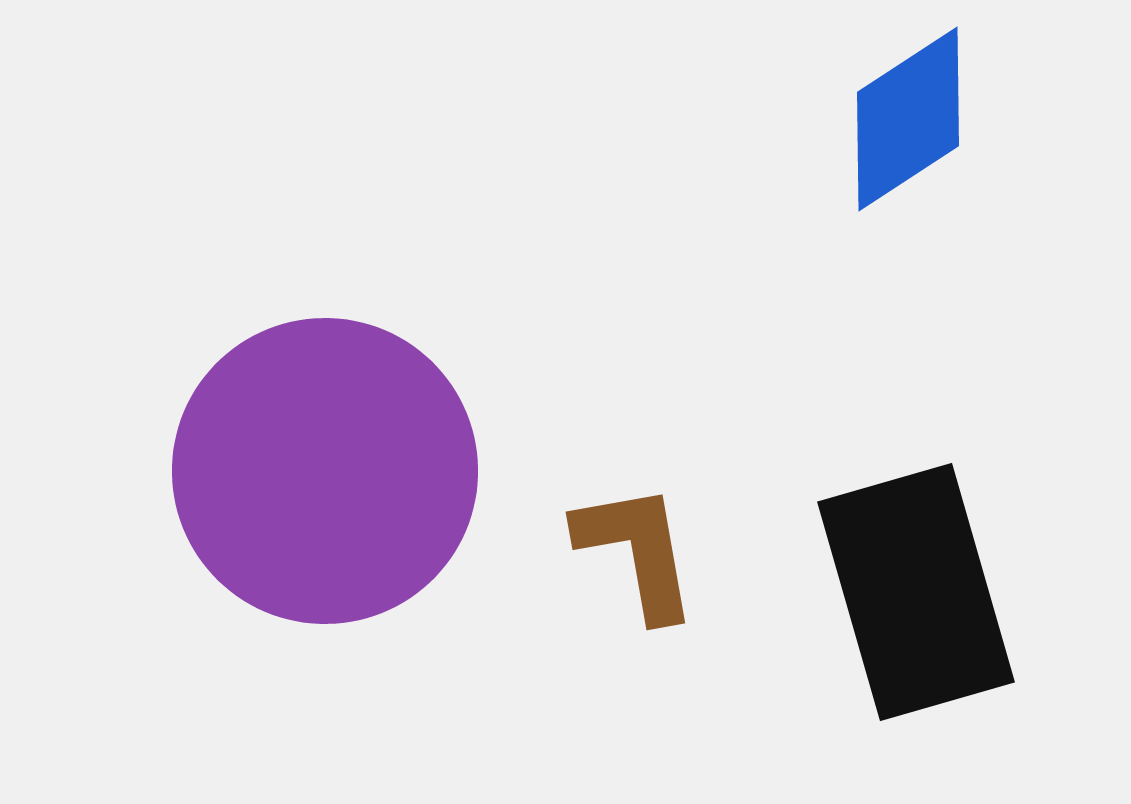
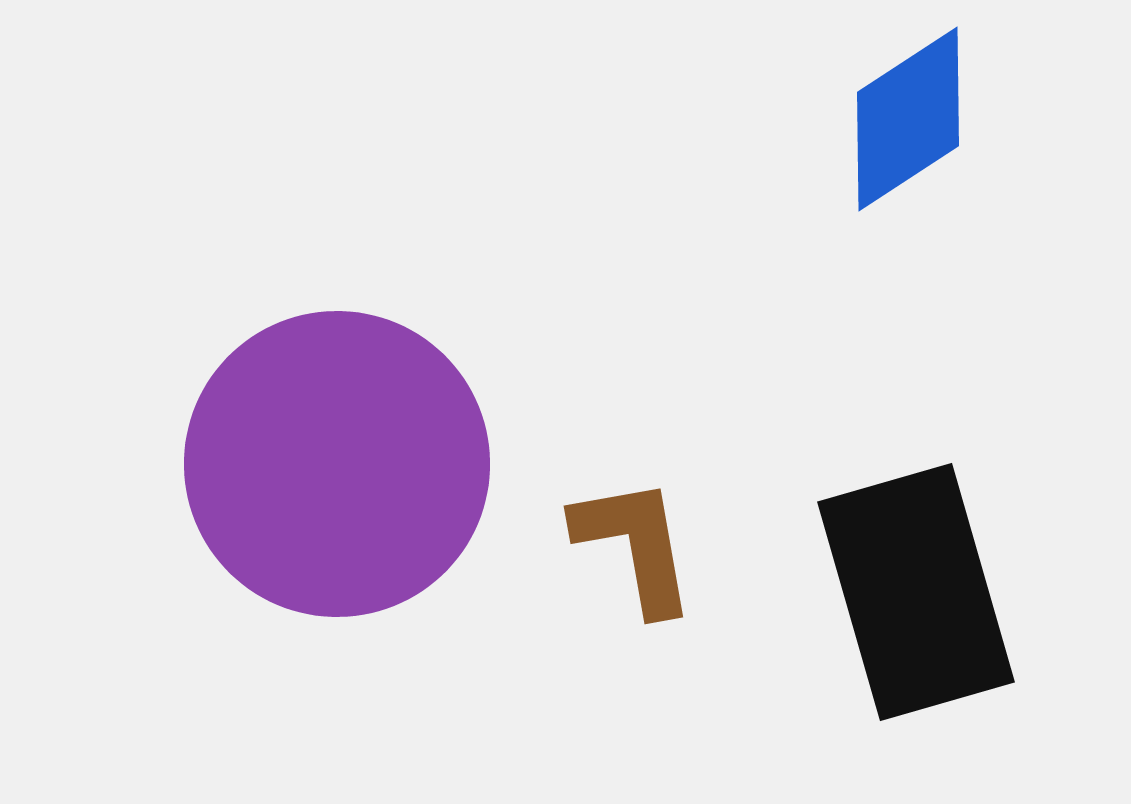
purple circle: moved 12 px right, 7 px up
brown L-shape: moved 2 px left, 6 px up
